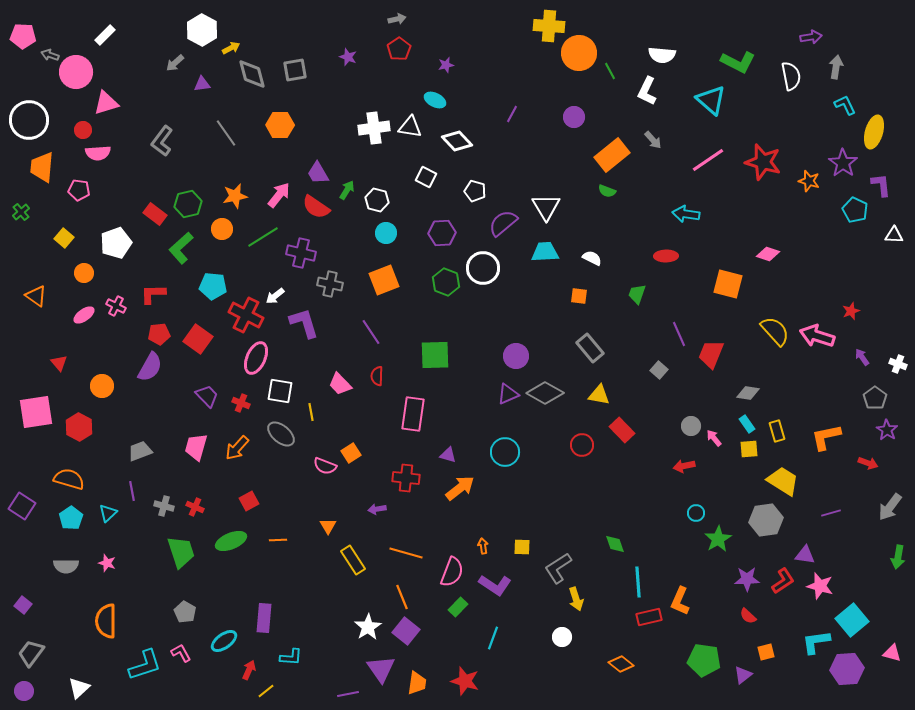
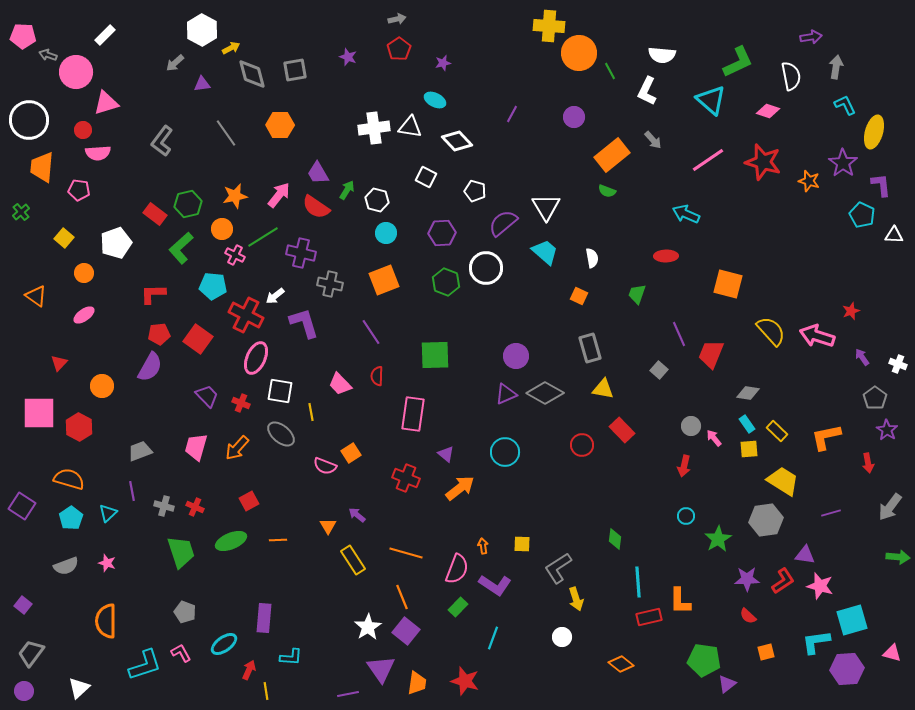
gray arrow at (50, 55): moved 2 px left
green L-shape at (738, 62): rotated 52 degrees counterclockwise
purple star at (446, 65): moved 3 px left, 2 px up
cyan pentagon at (855, 210): moved 7 px right, 5 px down
cyan arrow at (686, 214): rotated 16 degrees clockwise
cyan trapezoid at (545, 252): rotated 44 degrees clockwise
pink diamond at (768, 254): moved 143 px up
white semicircle at (592, 258): rotated 54 degrees clockwise
white circle at (483, 268): moved 3 px right
orange square at (579, 296): rotated 18 degrees clockwise
pink cross at (116, 306): moved 119 px right, 51 px up
yellow semicircle at (775, 331): moved 4 px left
gray rectangle at (590, 348): rotated 24 degrees clockwise
red triangle at (59, 363): rotated 24 degrees clockwise
purple triangle at (508, 394): moved 2 px left
yellow triangle at (599, 395): moved 4 px right, 6 px up
pink square at (36, 412): moved 3 px right, 1 px down; rotated 9 degrees clockwise
yellow rectangle at (777, 431): rotated 30 degrees counterclockwise
purple triangle at (448, 455): moved 2 px left, 1 px up; rotated 24 degrees clockwise
red arrow at (868, 463): rotated 60 degrees clockwise
red arrow at (684, 466): rotated 65 degrees counterclockwise
red cross at (406, 478): rotated 16 degrees clockwise
purple arrow at (377, 509): moved 20 px left, 6 px down; rotated 48 degrees clockwise
cyan circle at (696, 513): moved 10 px left, 3 px down
green diamond at (615, 544): moved 5 px up; rotated 25 degrees clockwise
yellow square at (522, 547): moved 3 px up
green arrow at (898, 557): rotated 95 degrees counterclockwise
gray semicircle at (66, 566): rotated 20 degrees counterclockwise
pink semicircle at (452, 572): moved 5 px right, 3 px up
orange L-shape at (680, 601): rotated 24 degrees counterclockwise
gray pentagon at (185, 612): rotated 10 degrees counterclockwise
cyan square at (852, 620): rotated 24 degrees clockwise
cyan ellipse at (224, 641): moved 3 px down
purple triangle at (743, 675): moved 16 px left, 9 px down
yellow line at (266, 691): rotated 60 degrees counterclockwise
